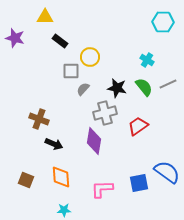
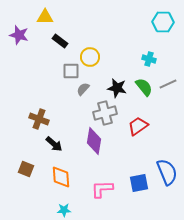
purple star: moved 4 px right, 3 px up
cyan cross: moved 2 px right, 1 px up; rotated 16 degrees counterclockwise
black arrow: rotated 18 degrees clockwise
blue semicircle: rotated 32 degrees clockwise
brown square: moved 11 px up
